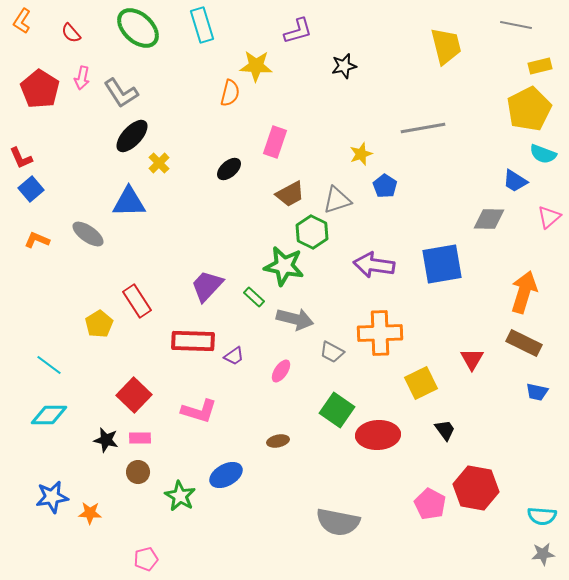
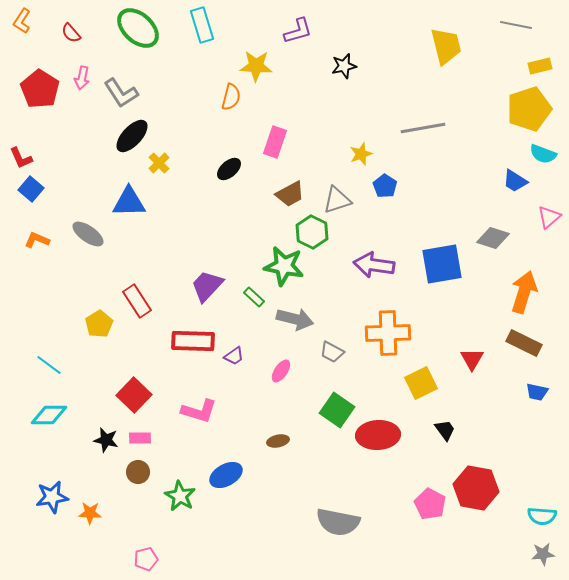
orange semicircle at (230, 93): moved 1 px right, 4 px down
yellow pentagon at (529, 109): rotated 9 degrees clockwise
blue square at (31, 189): rotated 10 degrees counterclockwise
gray diamond at (489, 219): moved 4 px right, 19 px down; rotated 16 degrees clockwise
orange cross at (380, 333): moved 8 px right
